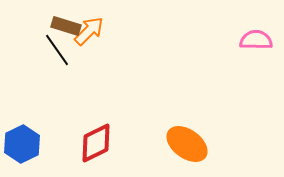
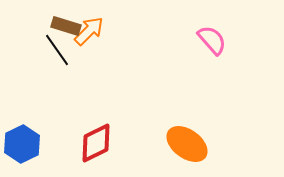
pink semicircle: moved 44 px left; rotated 48 degrees clockwise
